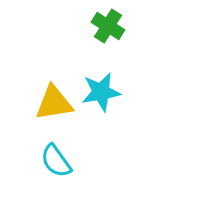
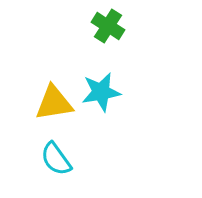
cyan semicircle: moved 2 px up
